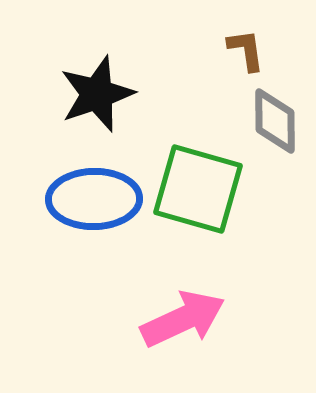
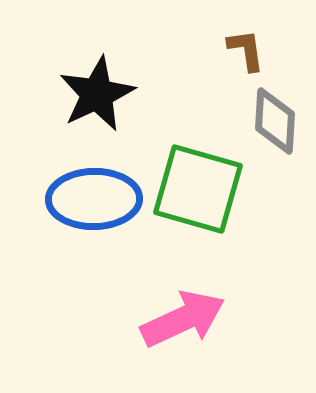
black star: rotated 6 degrees counterclockwise
gray diamond: rotated 4 degrees clockwise
